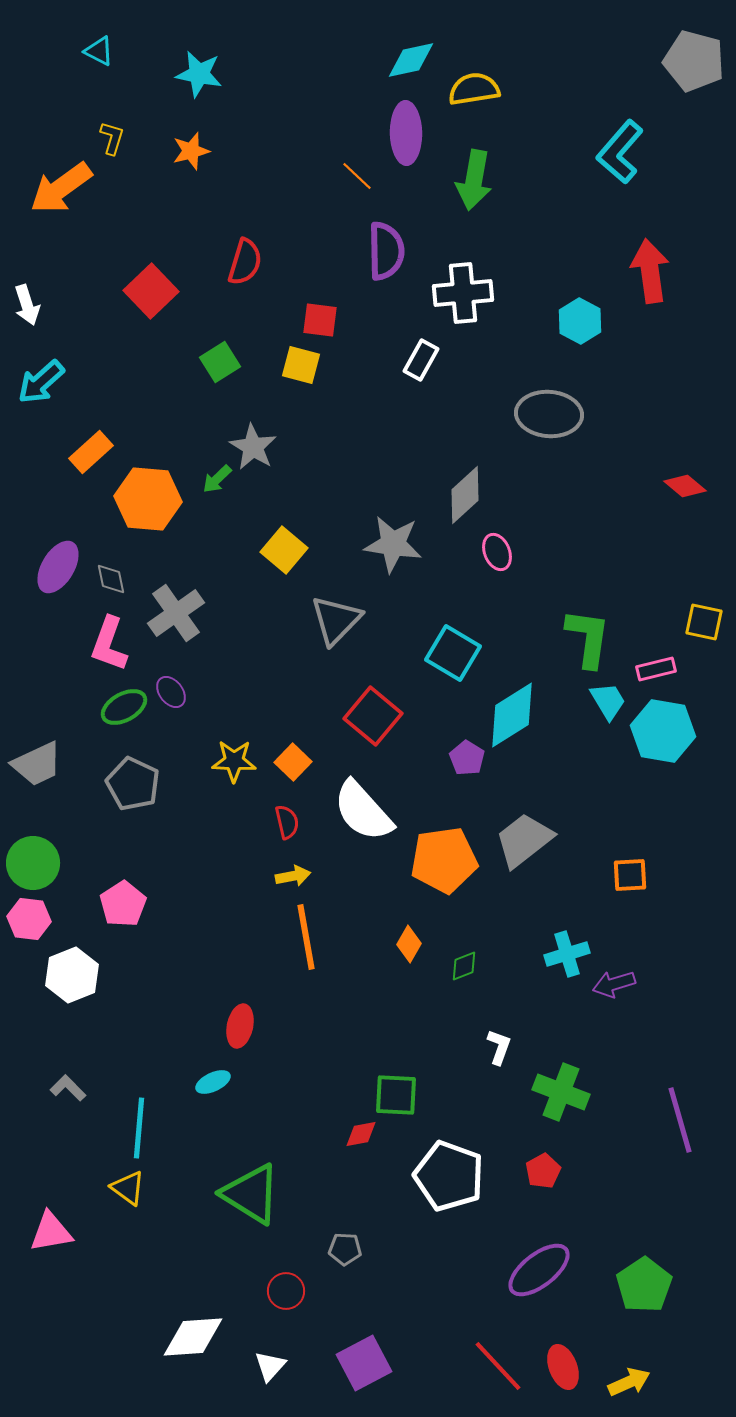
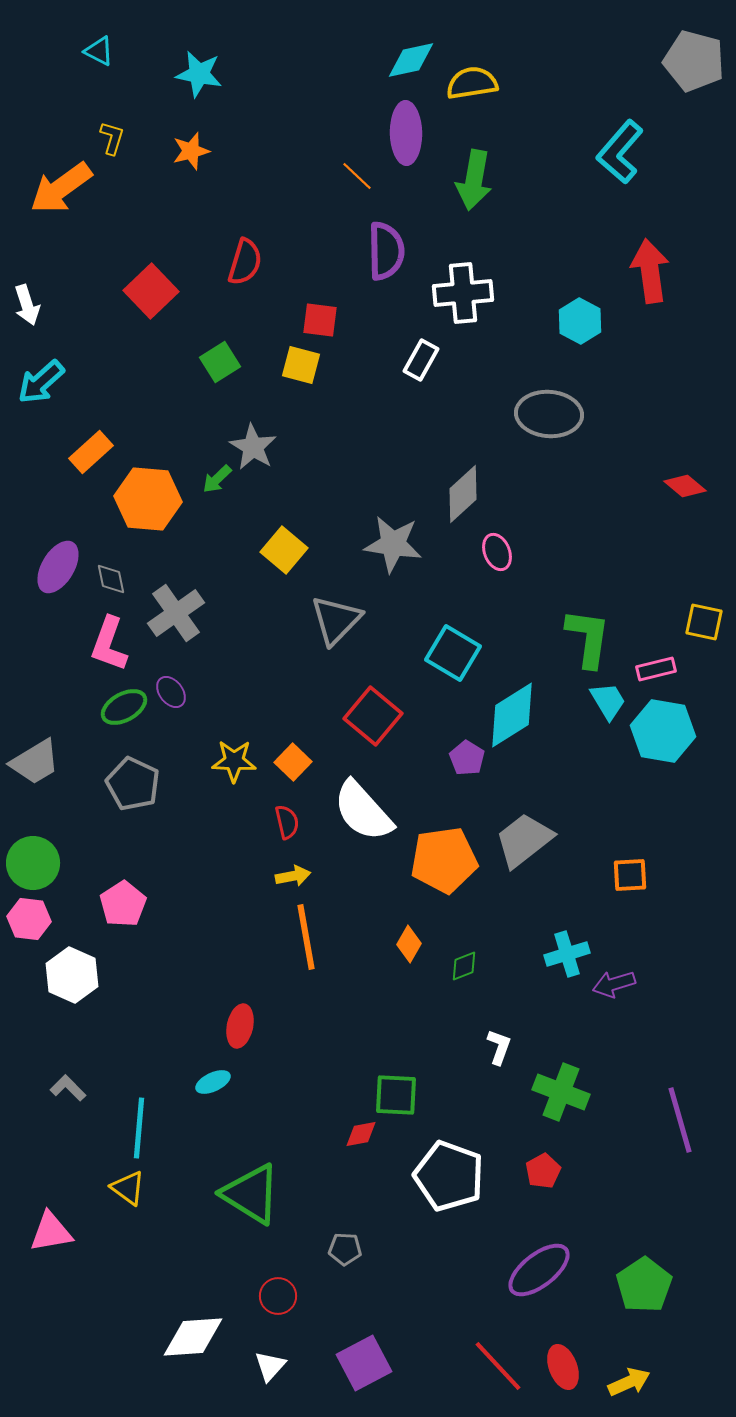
yellow semicircle at (474, 89): moved 2 px left, 6 px up
gray diamond at (465, 495): moved 2 px left, 1 px up
gray trapezoid at (37, 764): moved 2 px left, 2 px up; rotated 6 degrees counterclockwise
white hexagon at (72, 975): rotated 14 degrees counterclockwise
red circle at (286, 1291): moved 8 px left, 5 px down
